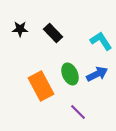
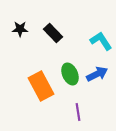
purple line: rotated 36 degrees clockwise
